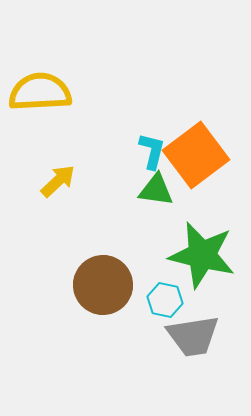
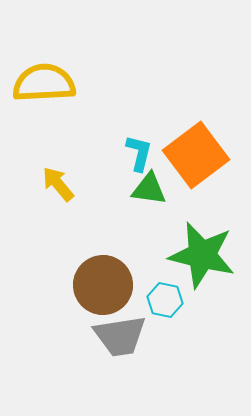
yellow semicircle: moved 4 px right, 9 px up
cyan L-shape: moved 13 px left, 2 px down
yellow arrow: moved 3 px down; rotated 87 degrees counterclockwise
green triangle: moved 7 px left, 1 px up
gray trapezoid: moved 73 px left
